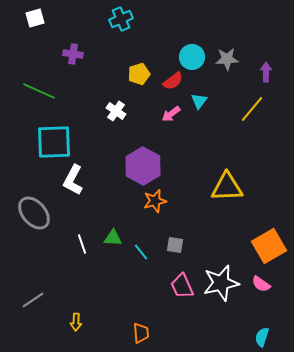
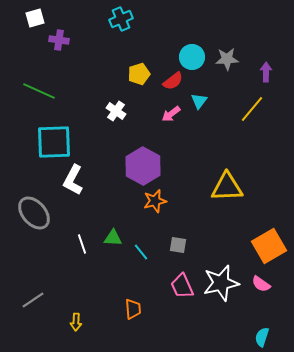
purple cross: moved 14 px left, 14 px up
gray square: moved 3 px right
orange trapezoid: moved 8 px left, 24 px up
